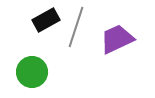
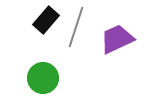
black rectangle: rotated 20 degrees counterclockwise
green circle: moved 11 px right, 6 px down
